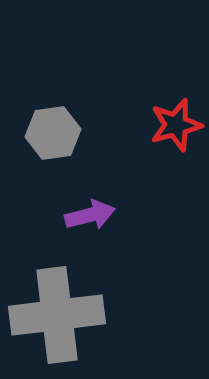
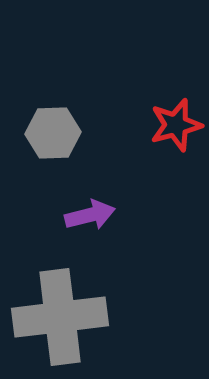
gray hexagon: rotated 6 degrees clockwise
gray cross: moved 3 px right, 2 px down
